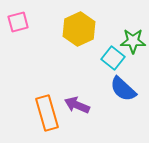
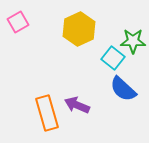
pink square: rotated 15 degrees counterclockwise
